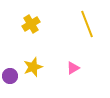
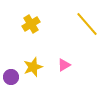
yellow line: rotated 20 degrees counterclockwise
pink triangle: moved 9 px left, 3 px up
purple circle: moved 1 px right, 1 px down
